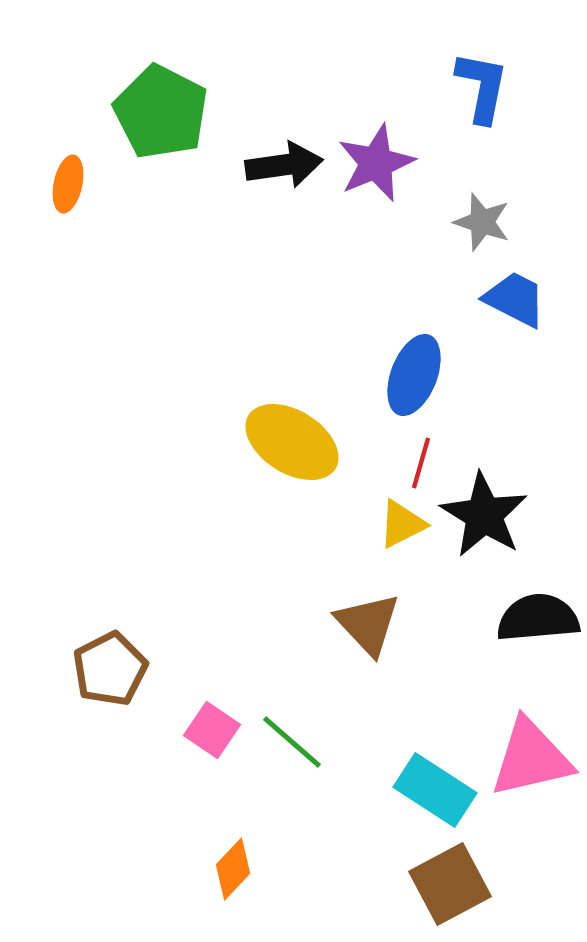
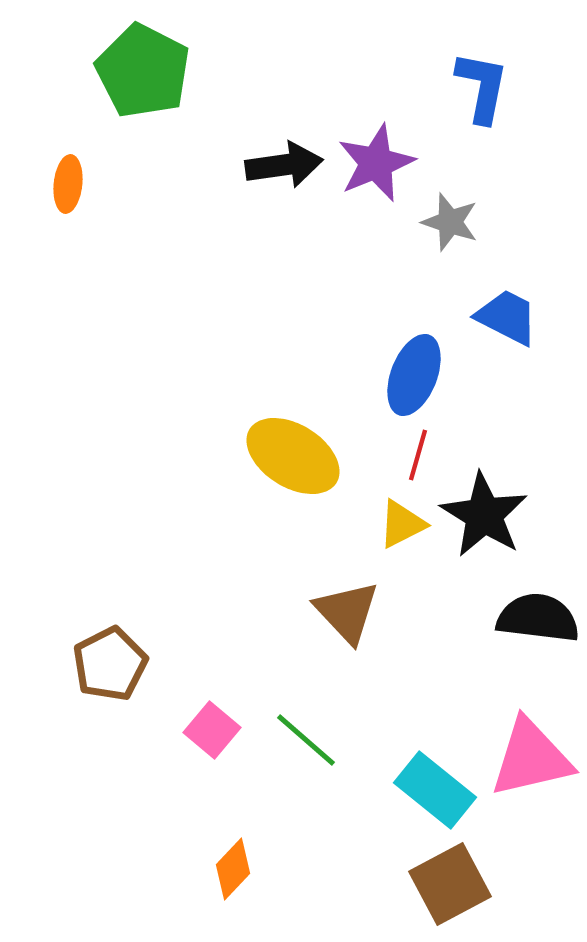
green pentagon: moved 18 px left, 41 px up
orange ellipse: rotated 6 degrees counterclockwise
gray star: moved 32 px left
blue trapezoid: moved 8 px left, 18 px down
yellow ellipse: moved 1 px right, 14 px down
red line: moved 3 px left, 8 px up
black semicircle: rotated 12 degrees clockwise
brown triangle: moved 21 px left, 12 px up
brown pentagon: moved 5 px up
pink square: rotated 6 degrees clockwise
green line: moved 14 px right, 2 px up
cyan rectangle: rotated 6 degrees clockwise
